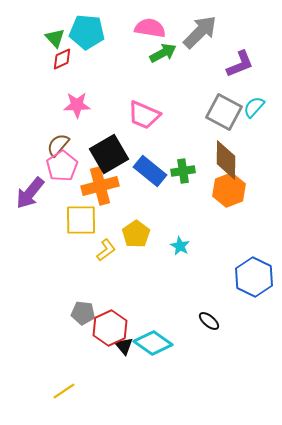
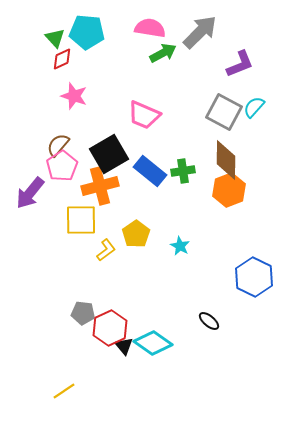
pink star: moved 3 px left, 9 px up; rotated 20 degrees clockwise
